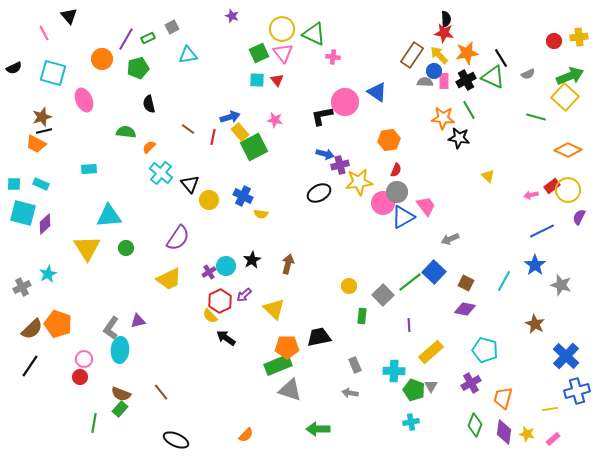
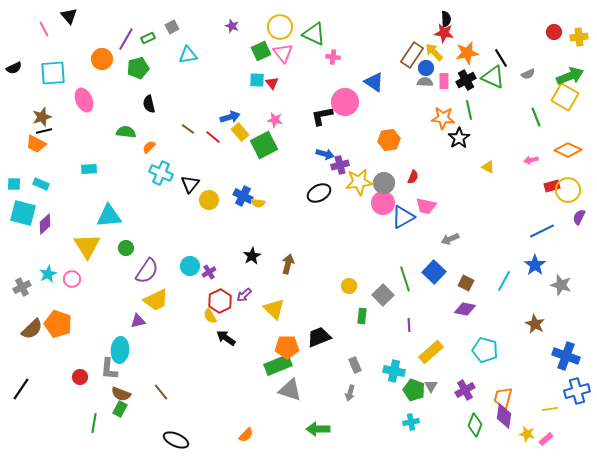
purple star at (232, 16): moved 10 px down
yellow circle at (282, 29): moved 2 px left, 2 px up
pink line at (44, 33): moved 4 px up
red circle at (554, 41): moved 9 px up
green square at (259, 53): moved 2 px right, 2 px up
yellow arrow at (439, 55): moved 5 px left, 3 px up
blue circle at (434, 71): moved 8 px left, 3 px up
cyan square at (53, 73): rotated 20 degrees counterclockwise
red triangle at (277, 80): moved 5 px left, 3 px down
blue triangle at (377, 92): moved 3 px left, 10 px up
yellow square at (565, 97): rotated 12 degrees counterclockwise
green line at (469, 110): rotated 18 degrees clockwise
green line at (536, 117): rotated 54 degrees clockwise
red line at (213, 137): rotated 63 degrees counterclockwise
black star at (459, 138): rotated 30 degrees clockwise
green square at (254, 147): moved 10 px right, 2 px up
red semicircle at (396, 170): moved 17 px right, 7 px down
cyan cross at (161, 173): rotated 15 degrees counterclockwise
yellow triangle at (488, 176): moved 9 px up; rotated 16 degrees counterclockwise
black triangle at (190, 184): rotated 18 degrees clockwise
red rectangle at (552, 186): rotated 21 degrees clockwise
gray circle at (397, 192): moved 13 px left, 9 px up
pink arrow at (531, 195): moved 35 px up
pink trapezoid at (426, 206): rotated 140 degrees clockwise
yellow semicircle at (261, 214): moved 3 px left, 11 px up
purple semicircle at (178, 238): moved 31 px left, 33 px down
yellow triangle at (87, 248): moved 2 px up
black star at (252, 260): moved 4 px up
cyan circle at (226, 266): moved 36 px left
yellow trapezoid at (169, 279): moved 13 px left, 21 px down
green line at (410, 282): moved 5 px left, 3 px up; rotated 70 degrees counterclockwise
yellow semicircle at (210, 316): rotated 14 degrees clockwise
gray L-shape at (111, 328): moved 2 px left, 41 px down; rotated 30 degrees counterclockwise
black trapezoid at (319, 337): rotated 10 degrees counterclockwise
blue cross at (566, 356): rotated 24 degrees counterclockwise
pink circle at (84, 359): moved 12 px left, 80 px up
black line at (30, 366): moved 9 px left, 23 px down
cyan cross at (394, 371): rotated 10 degrees clockwise
purple cross at (471, 383): moved 6 px left, 7 px down
gray arrow at (350, 393): rotated 84 degrees counterclockwise
green rectangle at (120, 409): rotated 14 degrees counterclockwise
purple diamond at (504, 432): moved 16 px up
pink rectangle at (553, 439): moved 7 px left
